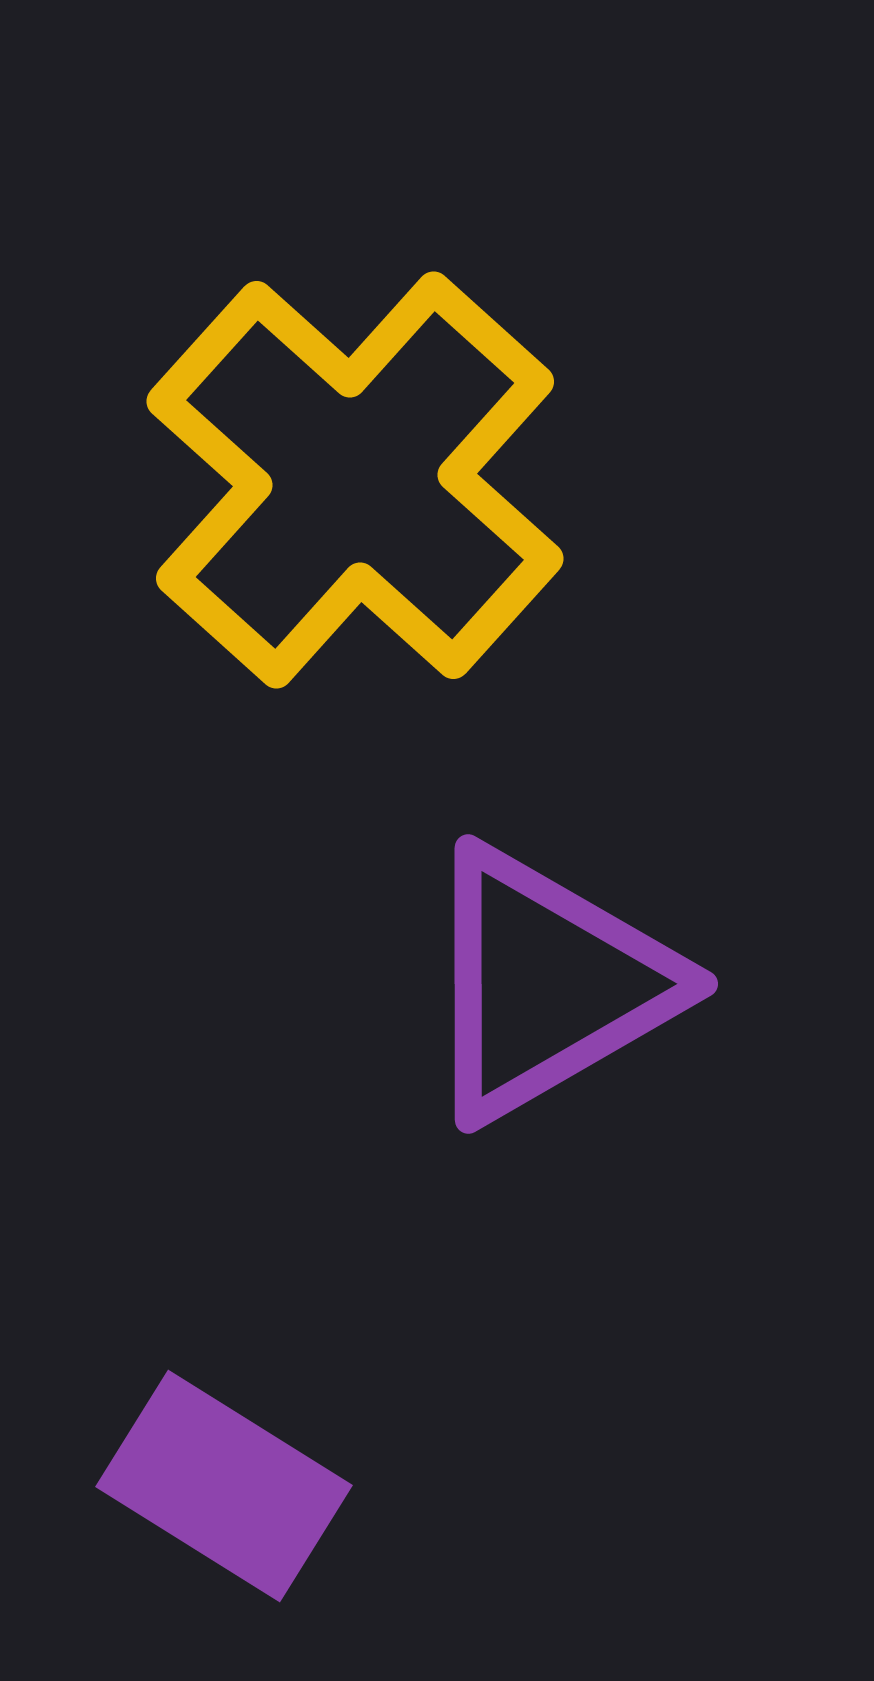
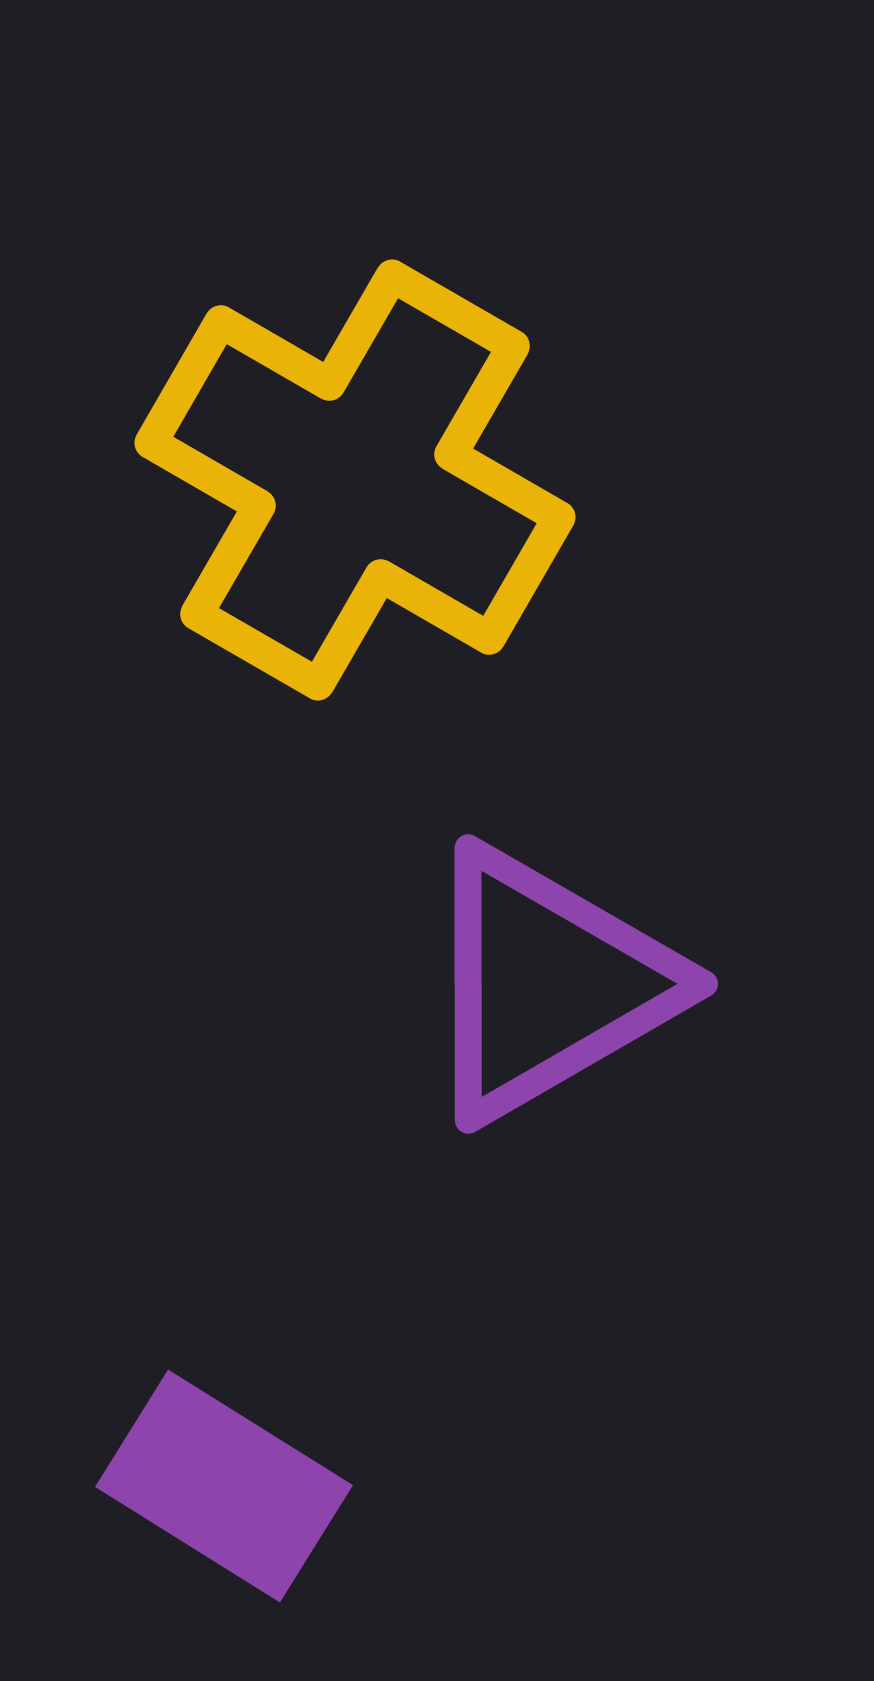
yellow cross: rotated 12 degrees counterclockwise
